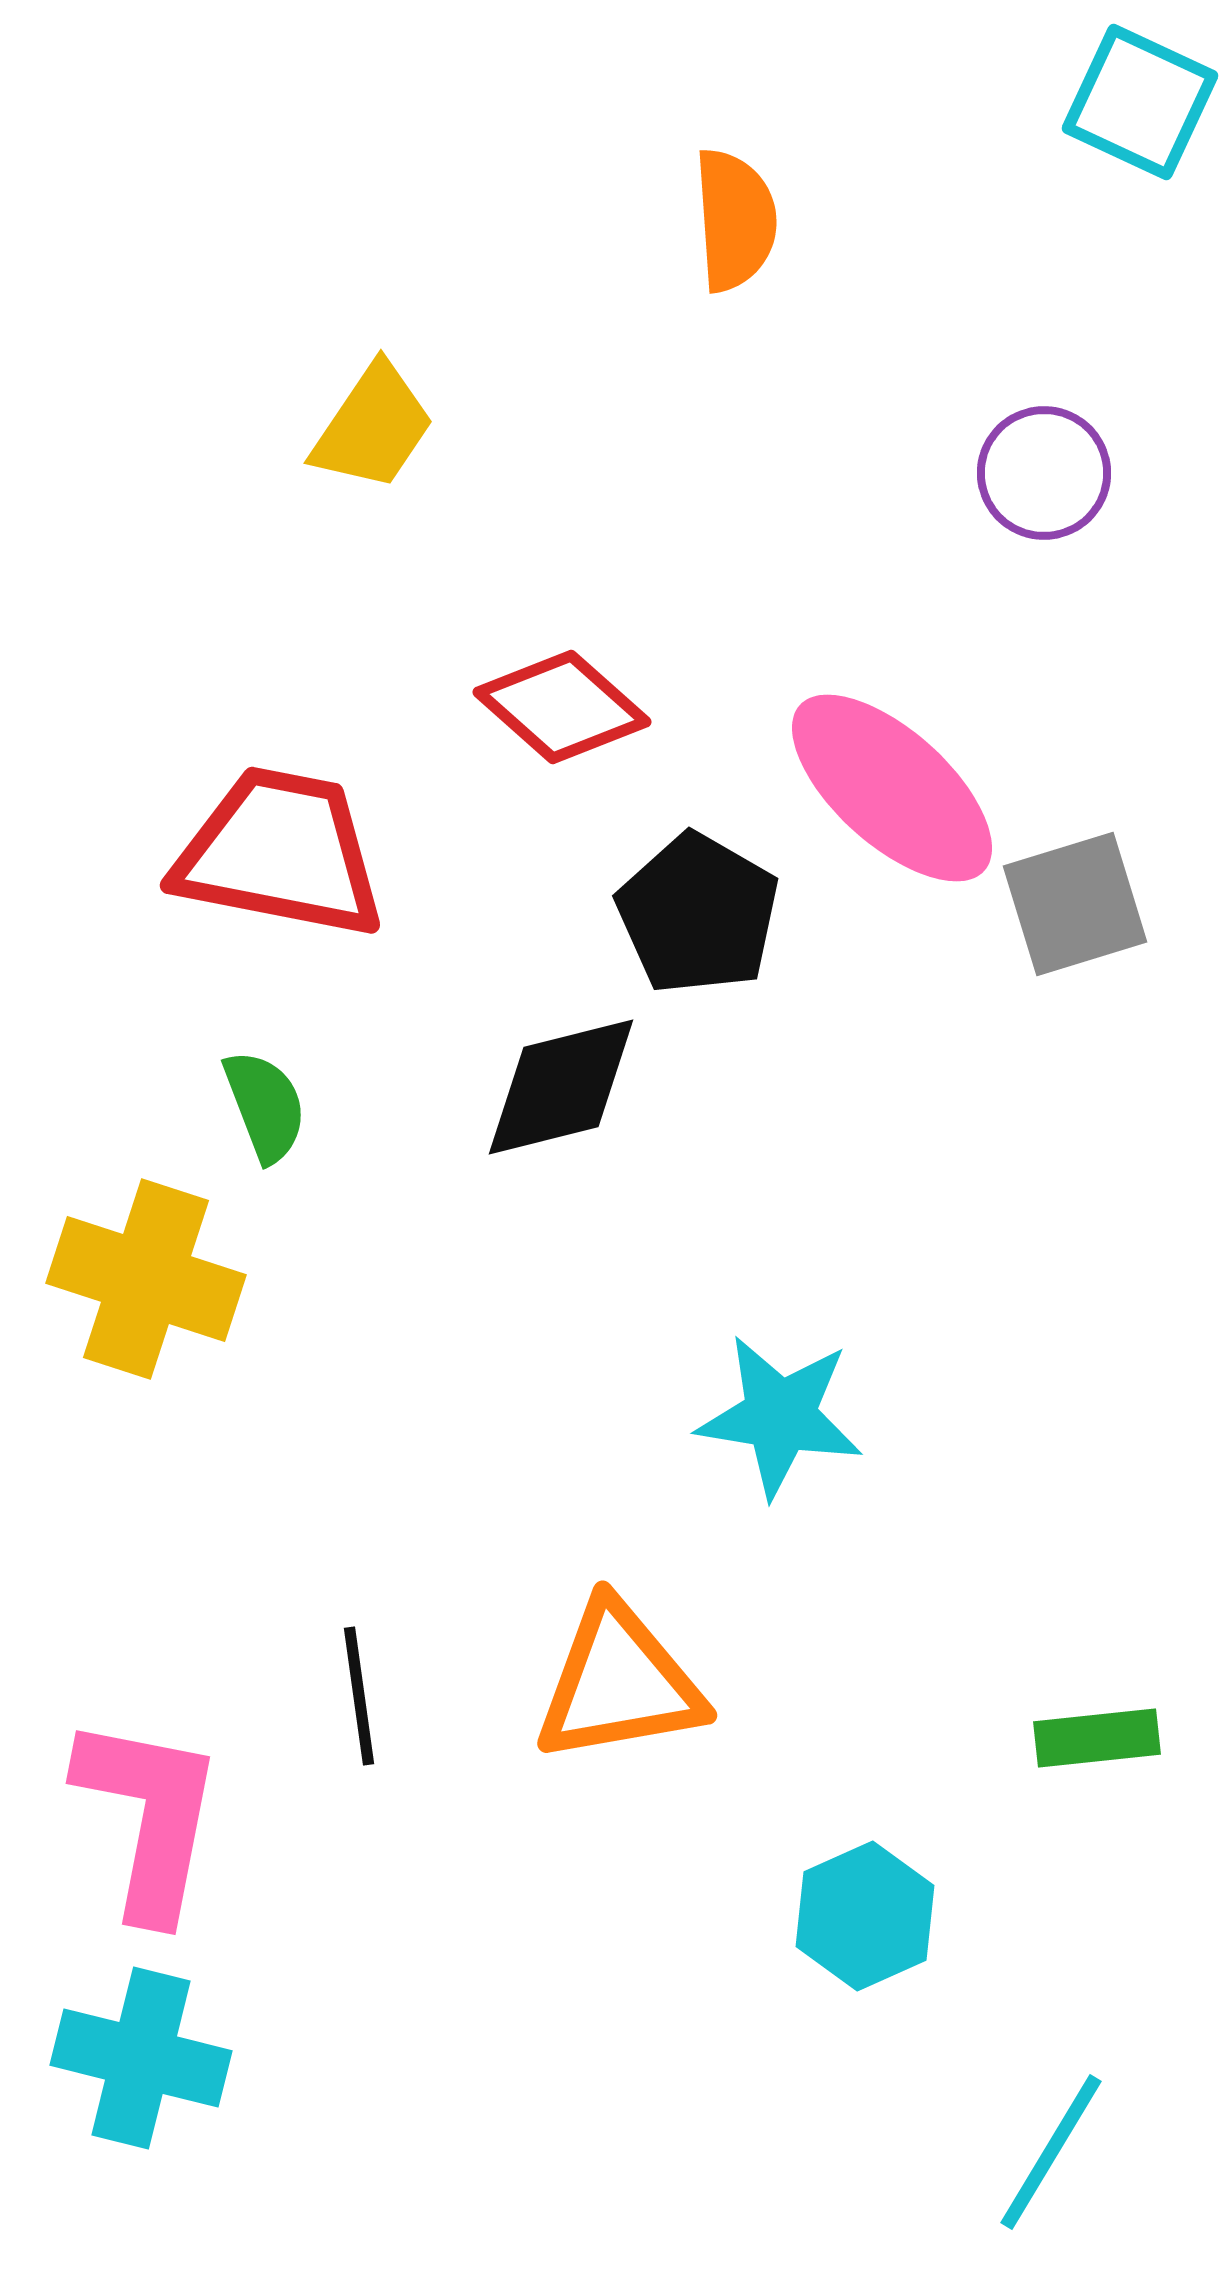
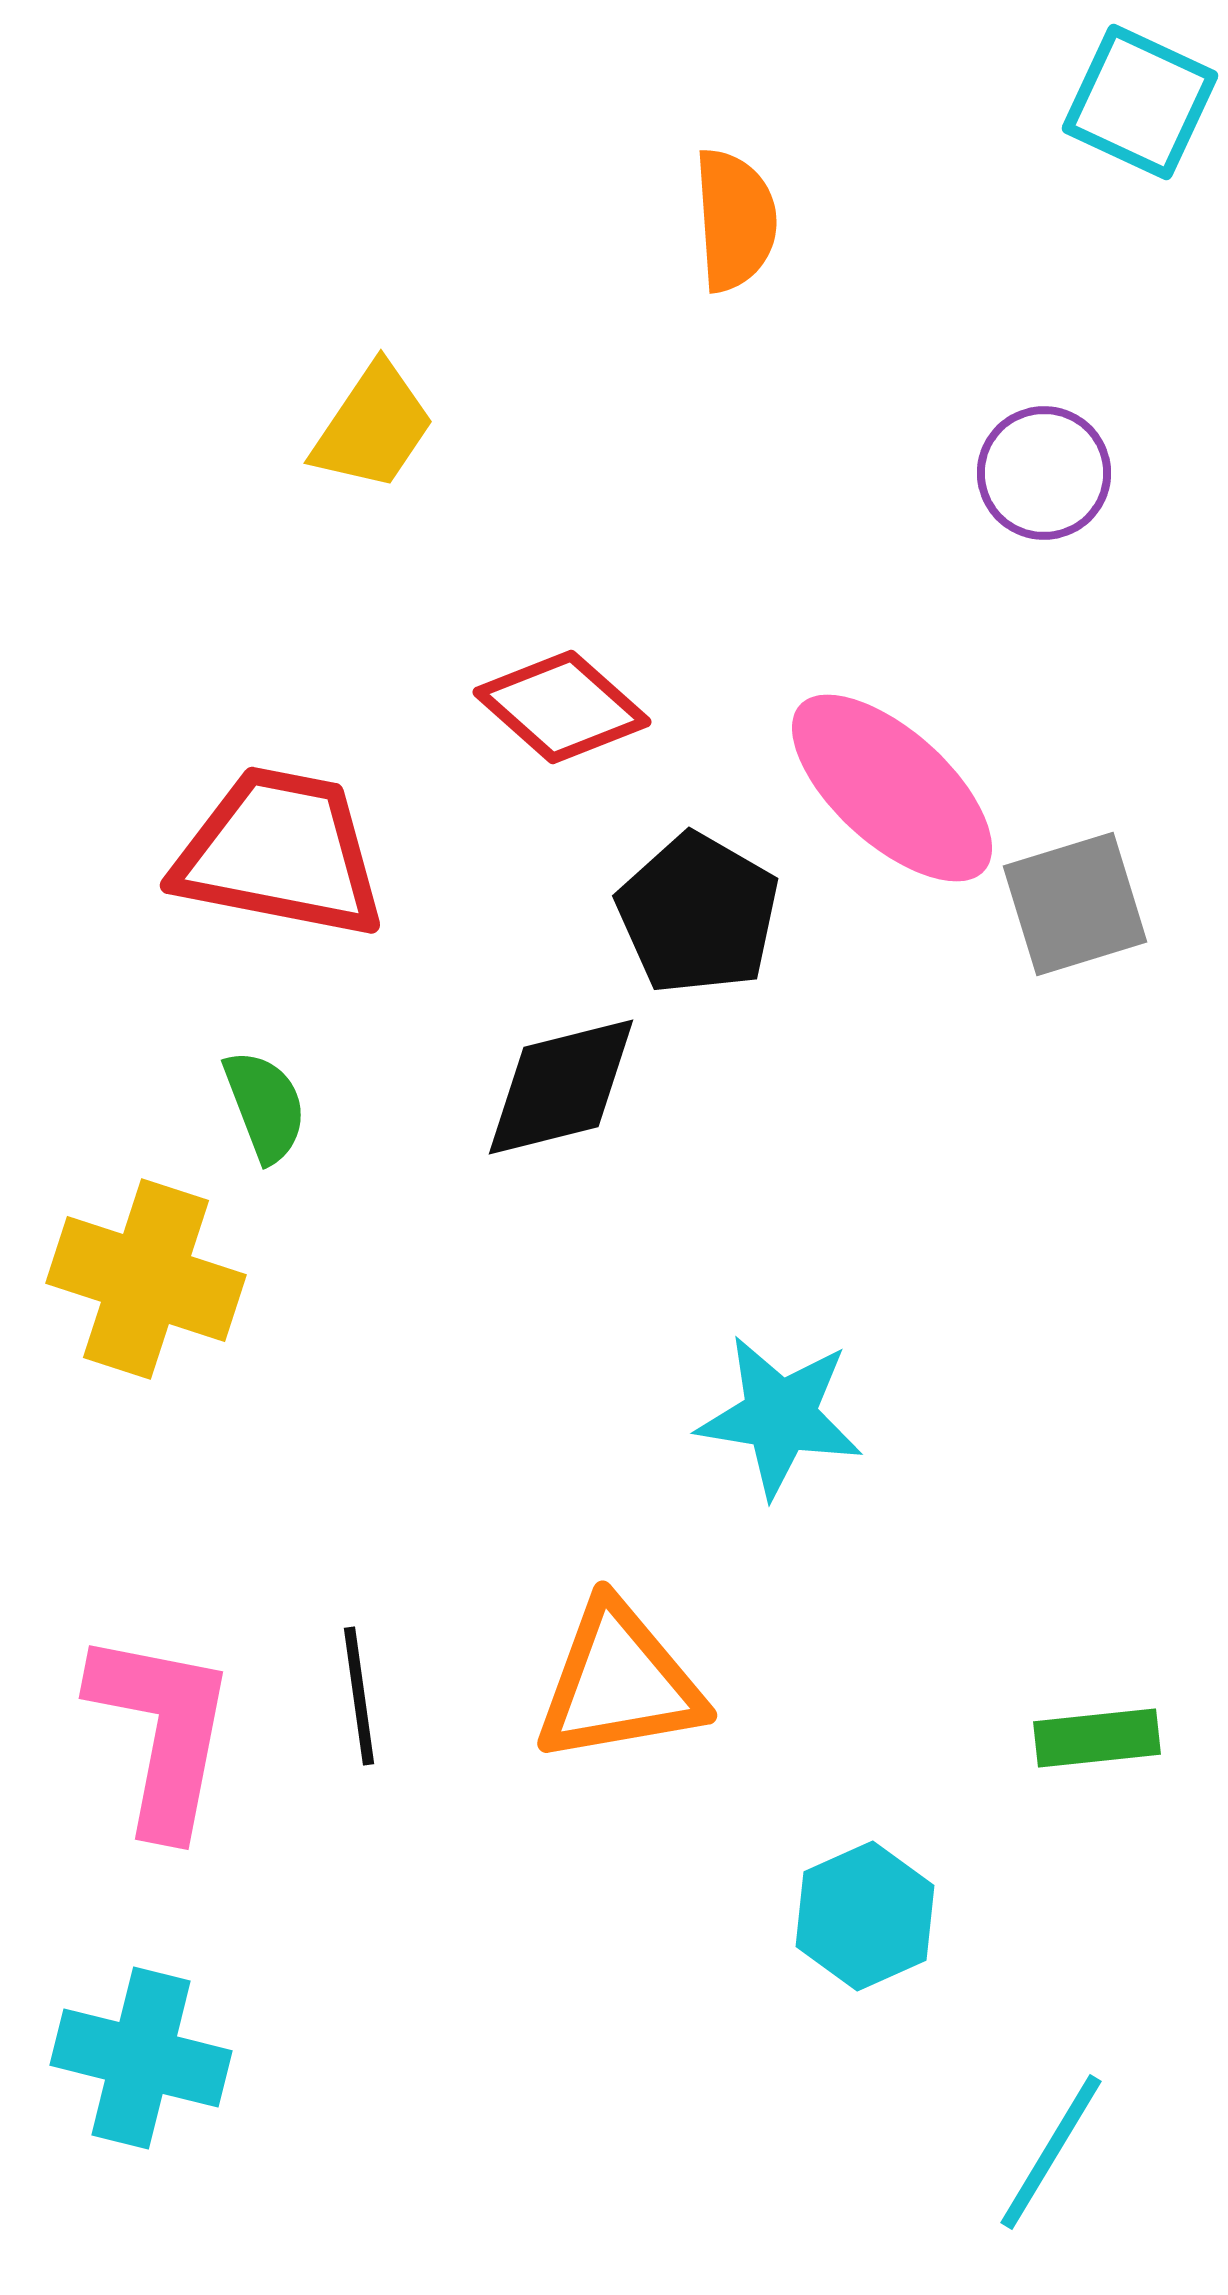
pink L-shape: moved 13 px right, 85 px up
